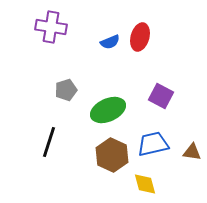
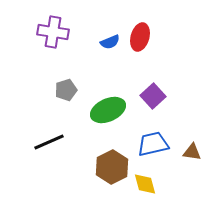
purple cross: moved 2 px right, 5 px down
purple square: moved 8 px left; rotated 20 degrees clockwise
black line: rotated 48 degrees clockwise
brown hexagon: moved 12 px down; rotated 8 degrees clockwise
